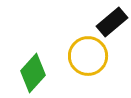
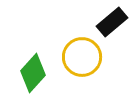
yellow circle: moved 6 px left, 1 px down
